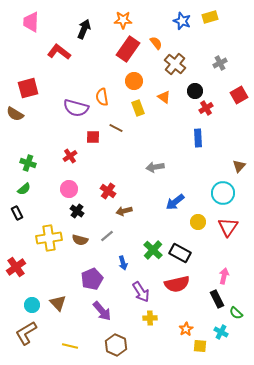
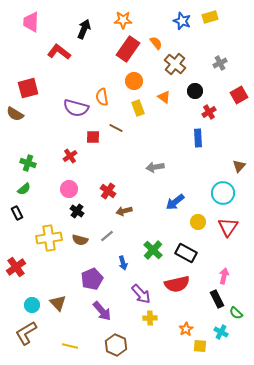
red cross at (206, 108): moved 3 px right, 4 px down
black rectangle at (180, 253): moved 6 px right
purple arrow at (141, 292): moved 2 px down; rotated 10 degrees counterclockwise
